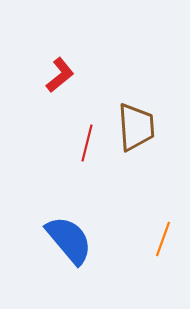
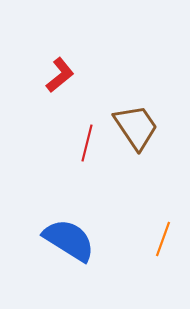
brown trapezoid: rotated 30 degrees counterclockwise
blue semicircle: rotated 18 degrees counterclockwise
